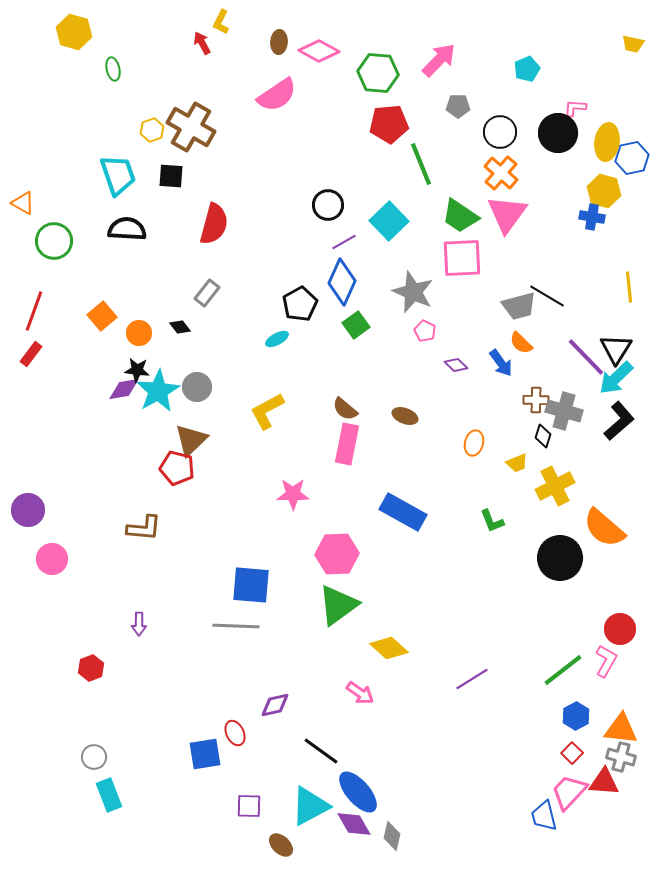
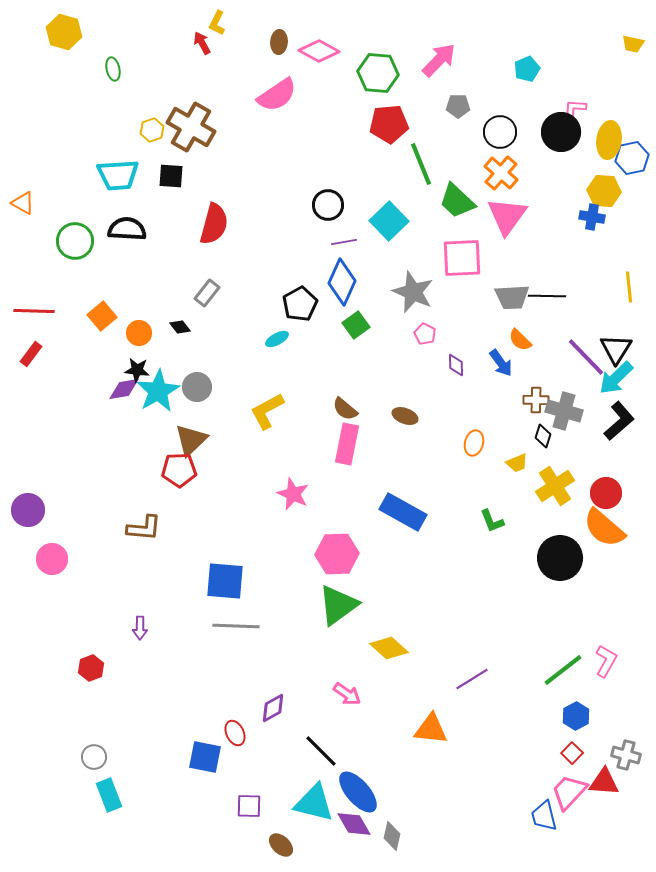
yellow L-shape at (221, 22): moved 4 px left, 1 px down
yellow hexagon at (74, 32): moved 10 px left
black circle at (558, 133): moved 3 px right, 1 px up
yellow ellipse at (607, 142): moved 2 px right, 2 px up
cyan trapezoid at (118, 175): rotated 105 degrees clockwise
yellow hexagon at (604, 191): rotated 12 degrees counterclockwise
pink triangle at (507, 214): moved 2 px down
green trapezoid at (460, 216): moved 3 px left, 15 px up; rotated 9 degrees clockwise
green circle at (54, 241): moved 21 px right
purple line at (344, 242): rotated 20 degrees clockwise
black line at (547, 296): rotated 30 degrees counterclockwise
gray trapezoid at (519, 306): moved 7 px left, 9 px up; rotated 12 degrees clockwise
red line at (34, 311): rotated 72 degrees clockwise
pink pentagon at (425, 331): moved 3 px down
orange semicircle at (521, 343): moved 1 px left, 3 px up
purple diamond at (456, 365): rotated 45 degrees clockwise
red pentagon at (177, 468): moved 2 px right, 2 px down; rotated 16 degrees counterclockwise
yellow cross at (555, 486): rotated 6 degrees counterclockwise
pink star at (293, 494): rotated 24 degrees clockwise
blue square at (251, 585): moved 26 px left, 4 px up
purple arrow at (139, 624): moved 1 px right, 4 px down
red circle at (620, 629): moved 14 px left, 136 px up
pink arrow at (360, 693): moved 13 px left, 1 px down
purple diamond at (275, 705): moved 2 px left, 3 px down; rotated 16 degrees counterclockwise
orange triangle at (621, 729): moved 190 px left
black line at (321, 751): rotated 9 degrees clockwise
blue square at (205, 754): moved 3 px down; rotated 20 degrees clockwise
gray cross at (621, 757): moved 5 px right, 2 px up
cyan triangle at (310, 806): moved 4 px right, 3 px up; rotated 42 degrees clockwise
